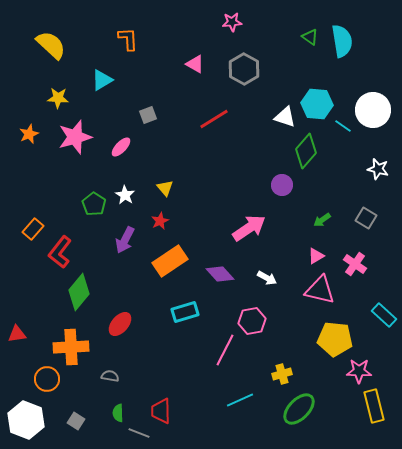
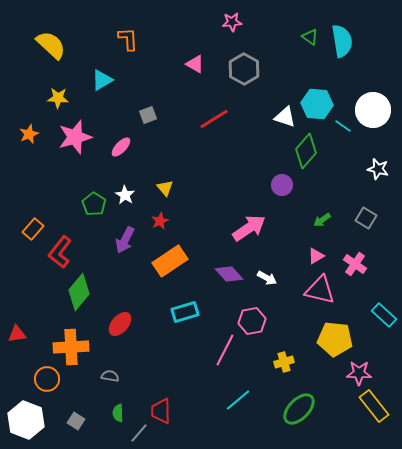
purple diamond at (220, 274): moved 9 px right
pink star at (359, 371): moved 2 px down
yellow cross at (282, 374): moved 2 px right, 12 px up
cyan line at (240, 400): moved 2 px left; rotated 16 degrees counterclockwise
yellow rectangle at (374, 406): rotated 24 degrees counterclockwise
gray line at (139, 433): rotated 70 degrees counterclockwise
